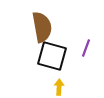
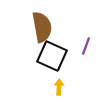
purple line: moved 2 px up
black square: rotated 8 degrees clockwise
